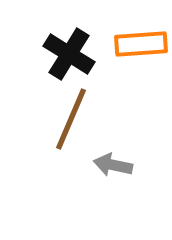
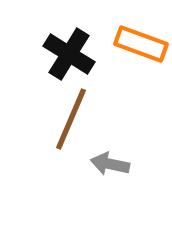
orange rectangle: rotated 24 degrees clockwise
gray arrow: moved 3 px left, 1 px up
